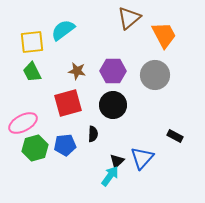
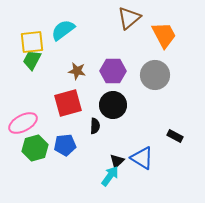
green trapezoid: moved 12 px up; rotated 55 degrees clockwise
black semicircle: moved 2 px right, 8 px up
blue triangle: rotated 40 degrees counterclockwise
